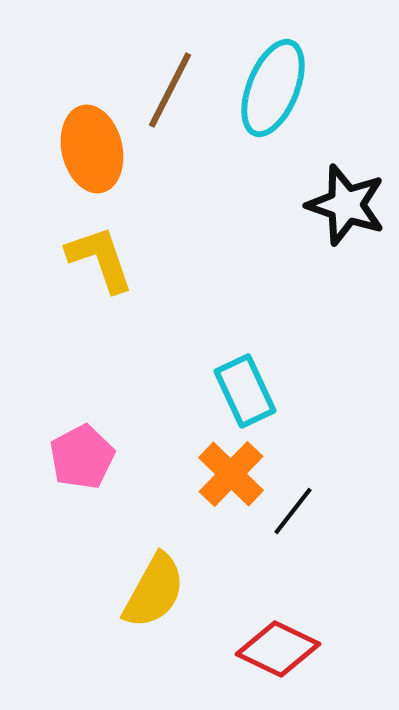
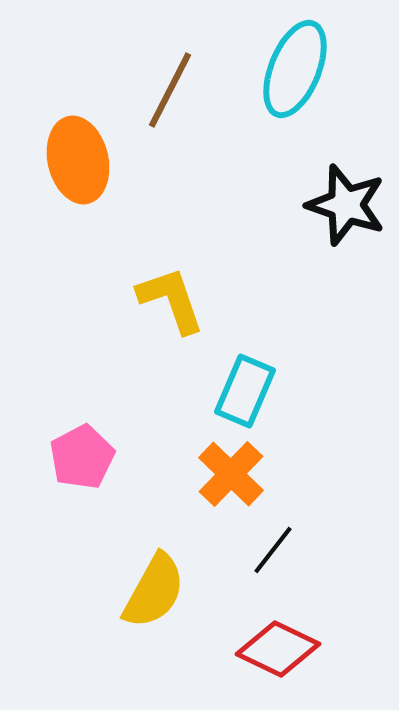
cyan ellipse: moved 22 px right, 19 px up
orange ellipse: moved 14 px left, 11 px down
yellow L-shape: moved 71 px right, 41 px down
cyan rectangle: rotated 48 degrees clockwise
black line: moved 20 px left, 39 px down
